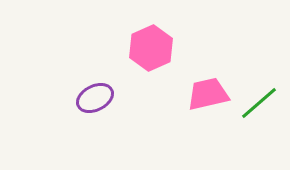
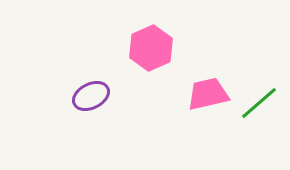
purple ellipse: moved 4 px left, 2 px up
